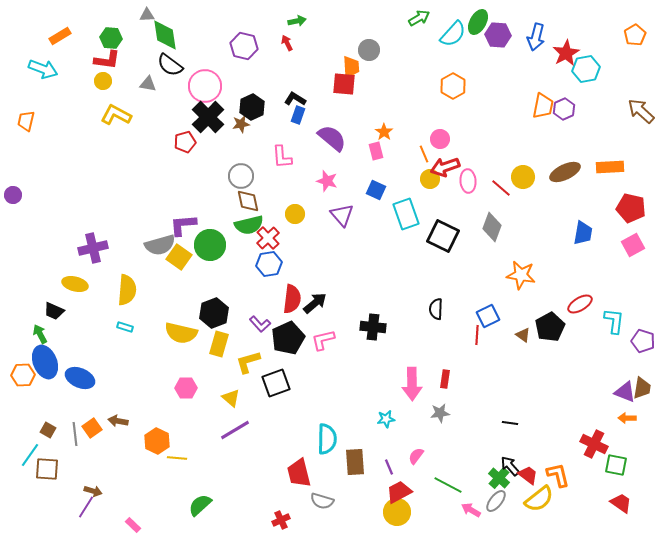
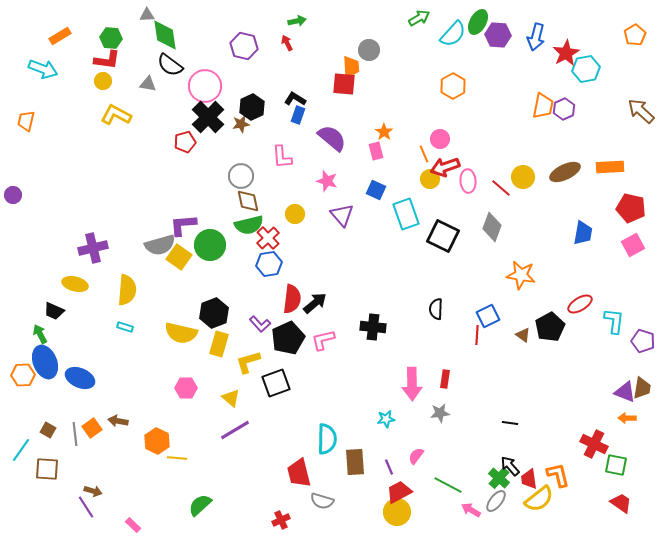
cyan line at (30, 455): moved 9 px left, 5 px up
red trapezoid at (528, 475): moved 1 px right, 4 px down; rotated 135 degrees counterclockwise
purple line at (86, 507): rotated 65 degrees counterclockwise
